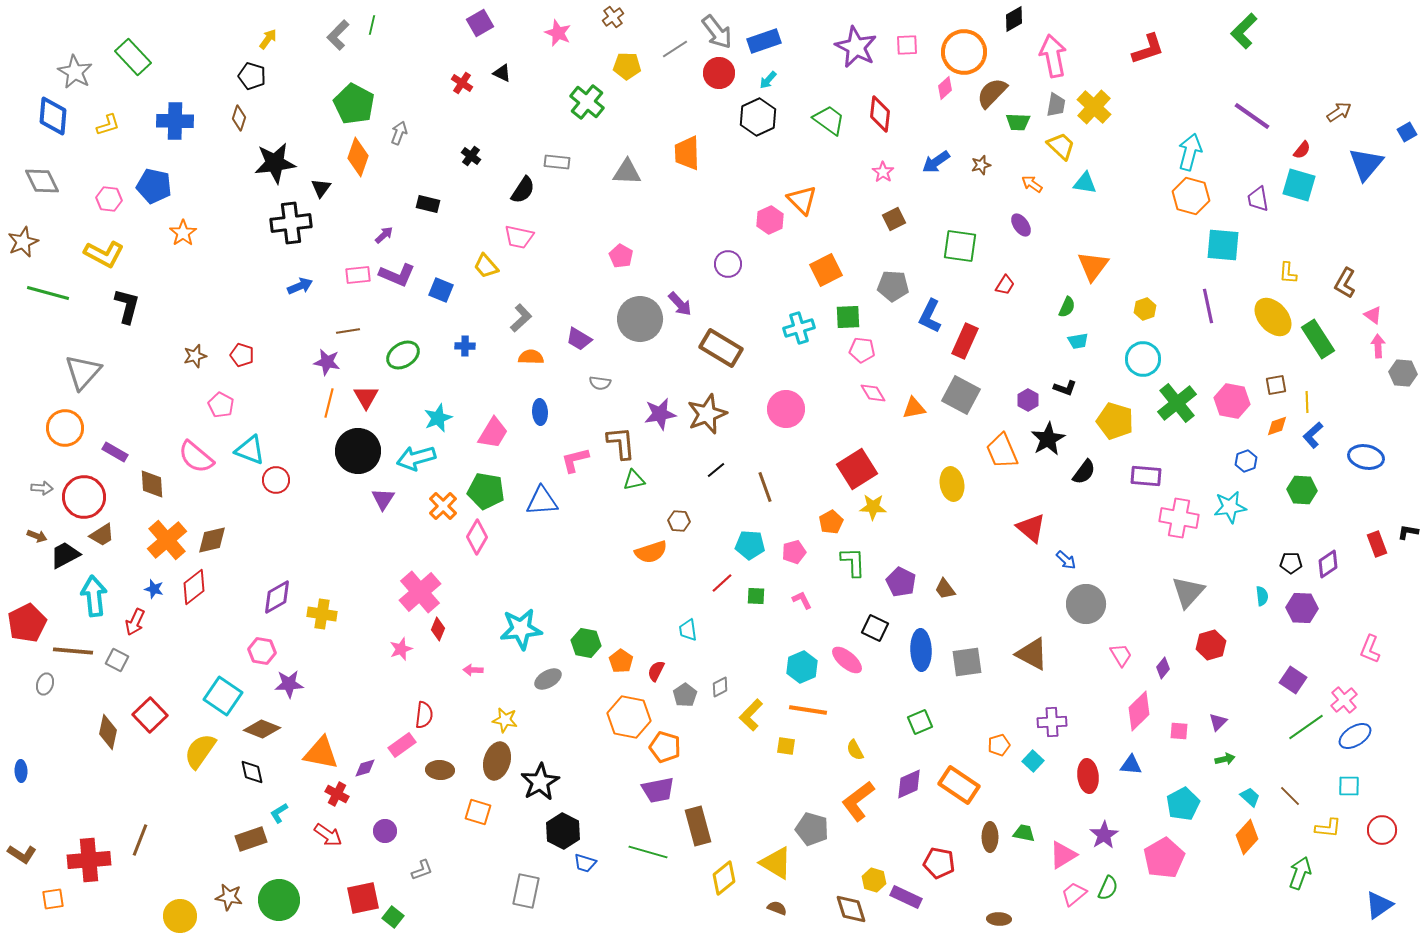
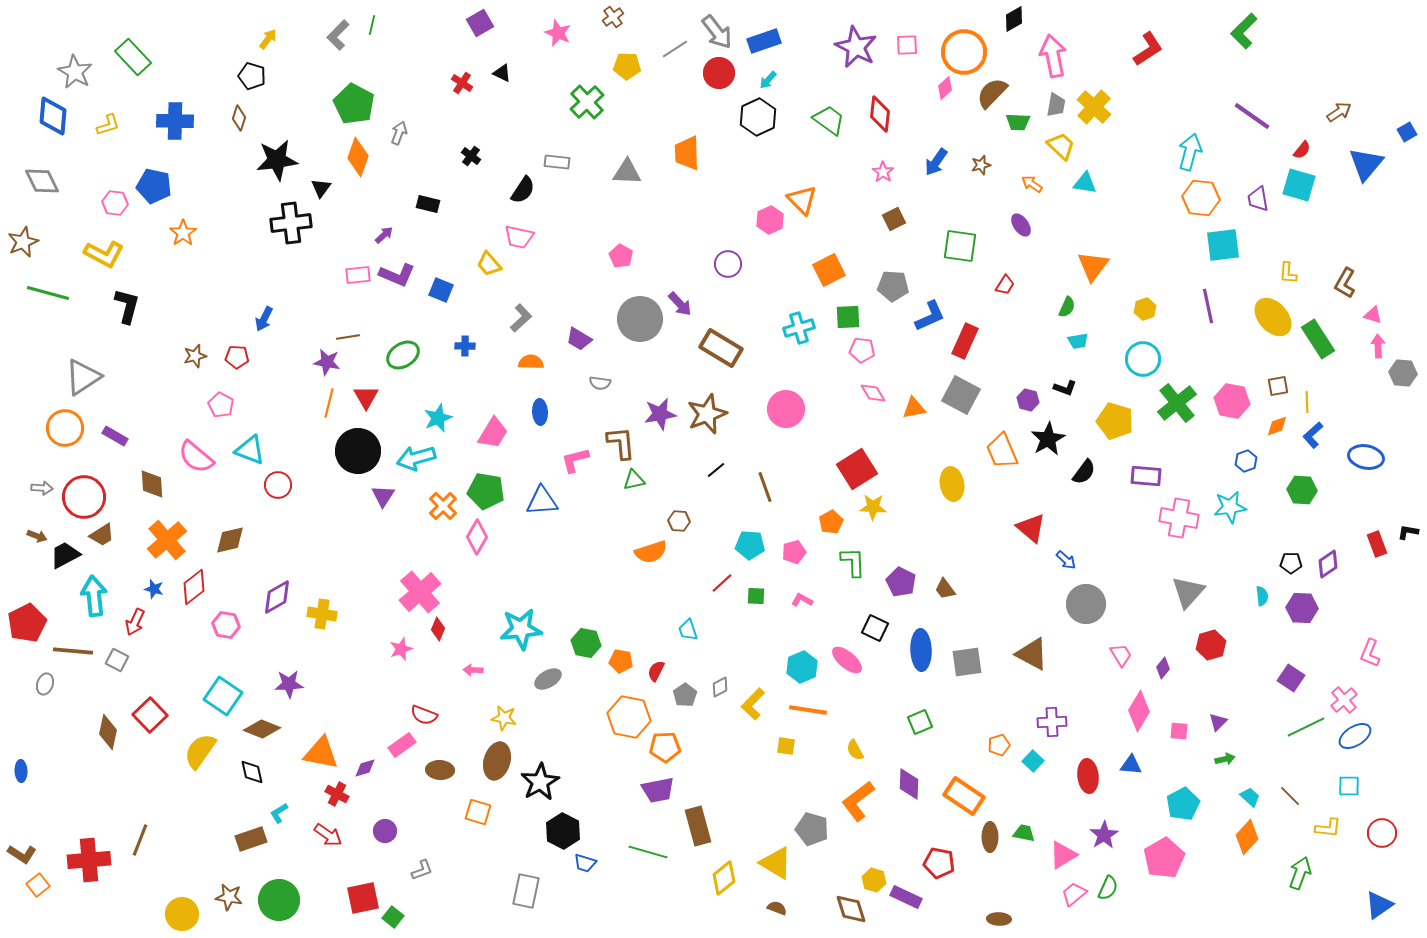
red L-shape at (1148, 49): rotated 15 degrees counterclockwise
green cross at (587, 102): rotated 8 degrees clockwise
blue arrow at (936, 162): rotated 20 degrees counterclockwise
black star at (275, 163): moved 2 px right, 3 px up
orange hexagon at (1191, 196): moved 10 px right, 2 px down; rotated 9 degrees counterclockwise
pink hexagon at (109, 199): moved 6 px right, 4 px down
cyan square at (1223, 245): rotated 12 degrees counterclockwise
yellow trapezoid at (486, 266): moved 3 px right, 2 px up
orange square at (826, 270): moved 3 px right
blue arrow at (300, 286): moved 36 px left, 33 px down; rotated 140 degrees clockwise
pink triangle at (1373, 315): rotated 18 degrees counterclockwise
blue L-shape at (930, 316): rotated 140 degrees counterclockwise
brown line at (348, 331): moved 6 px down
red pentagon at (242, 355): moved 5 px left, 2 px down; rotated 15 degrees counterclockwise
orange semicircle at (531, 357): moved 5 px down
gray triangle at (83, 372): moved 5 px down; rotated 15 degrees clockwise
brown square at (1276, 385): moved 2 px right, 1 px down
purple hexagon at (1028, 400): rotated 15 degrees counterclockwise
purple rectangle at (115, 452): moved 16 px up
red circle at (276, 480): moved 2 px right, 5 px down
purple triangle at (383, 499): moved 3 px up
brown diamond at (212, 540): moved 18 px right
pink L-shape at (802, 600): rotated 35 degrees counterclockwise
cyan trapezoid at (688, 630): rotated 10 degrees counterclockwise
pink L-shape at (1370, 649): moved 4 px down
pink hexagon at (262, 651): moved 36 px left, 26 px up
orange pentagon at (621, 661): rotated 25 degrees counterclockwise
purple square at (1293, 680): moved 2 px left, 2 px up
pink diamond at (1139, 711): rotated 15 degrees counterclockwise
red semicircle at (424, 715): rotated 104 degrees clockwise
yellow L-shape at (751, 715): moved 2 px right, 11 px up
yellow star at (505, 720): moved 1 px left, 2 px up
green line at (1306, 727): rotated 9 degrees clockwise
orange pentagon at (665, 747): rotated 20 degrees counterclockwise
purple diamond at (909, 784): rotated 64 degrees counterclockwise
orange rectangle at (959, 785): moved 5 px right, 11 px down
red circle at (1382, 830): moved 3 px down
orange square at (53, 899): moved 15 px left, 14 px up; rotated 30 degrees counterclockwise
yellow circle at (180, 916): moved 2 px right, 2 px up
